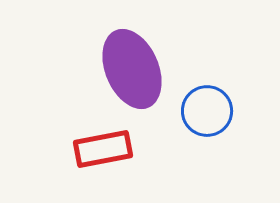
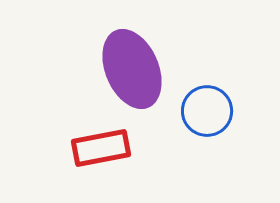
red rectangle: moved 2 px left, 1 px up
